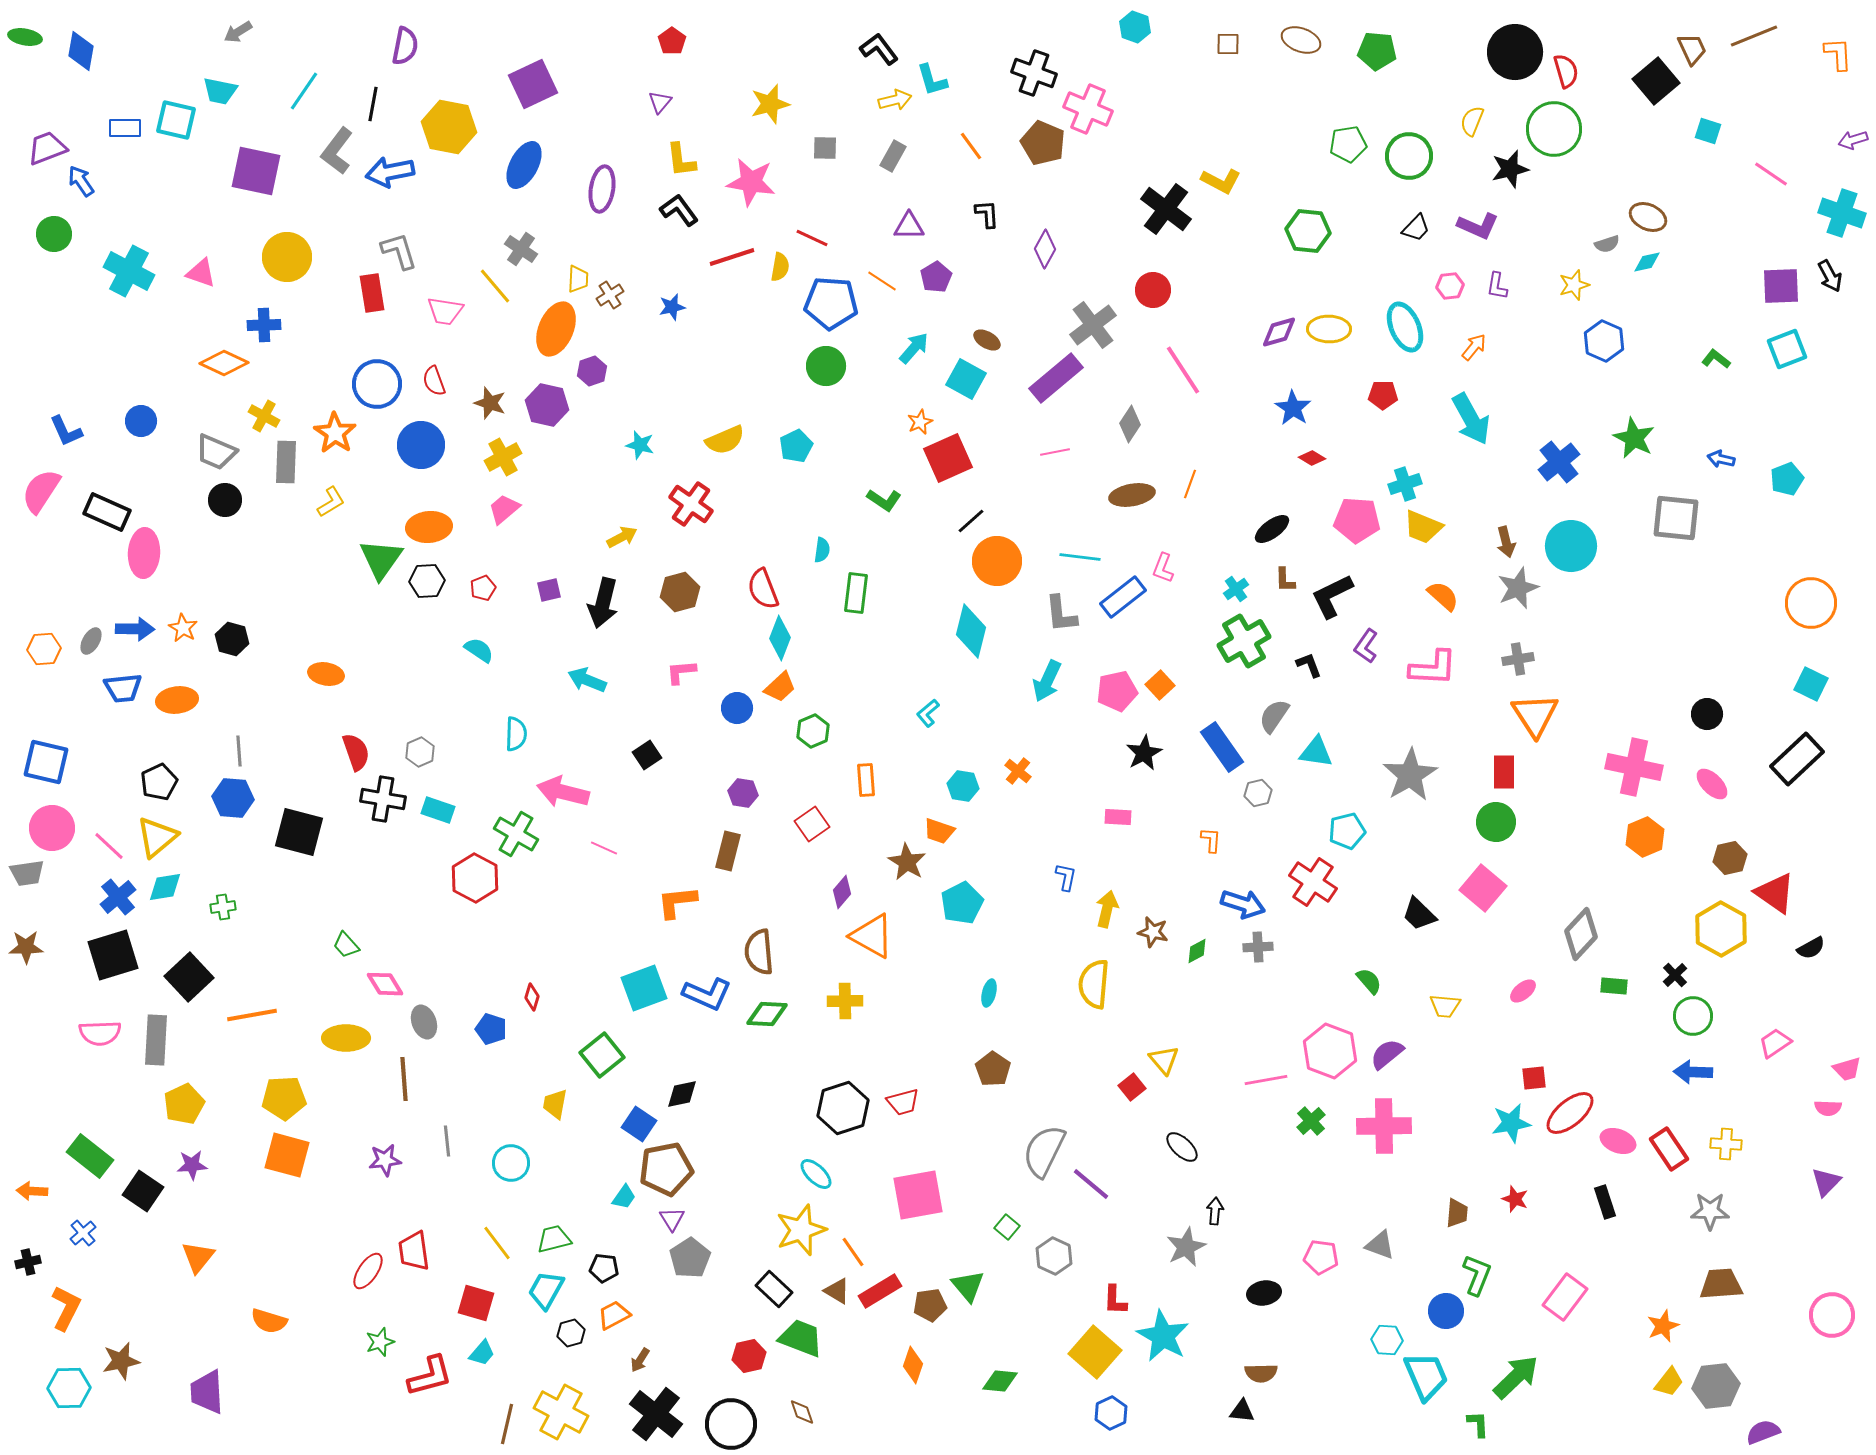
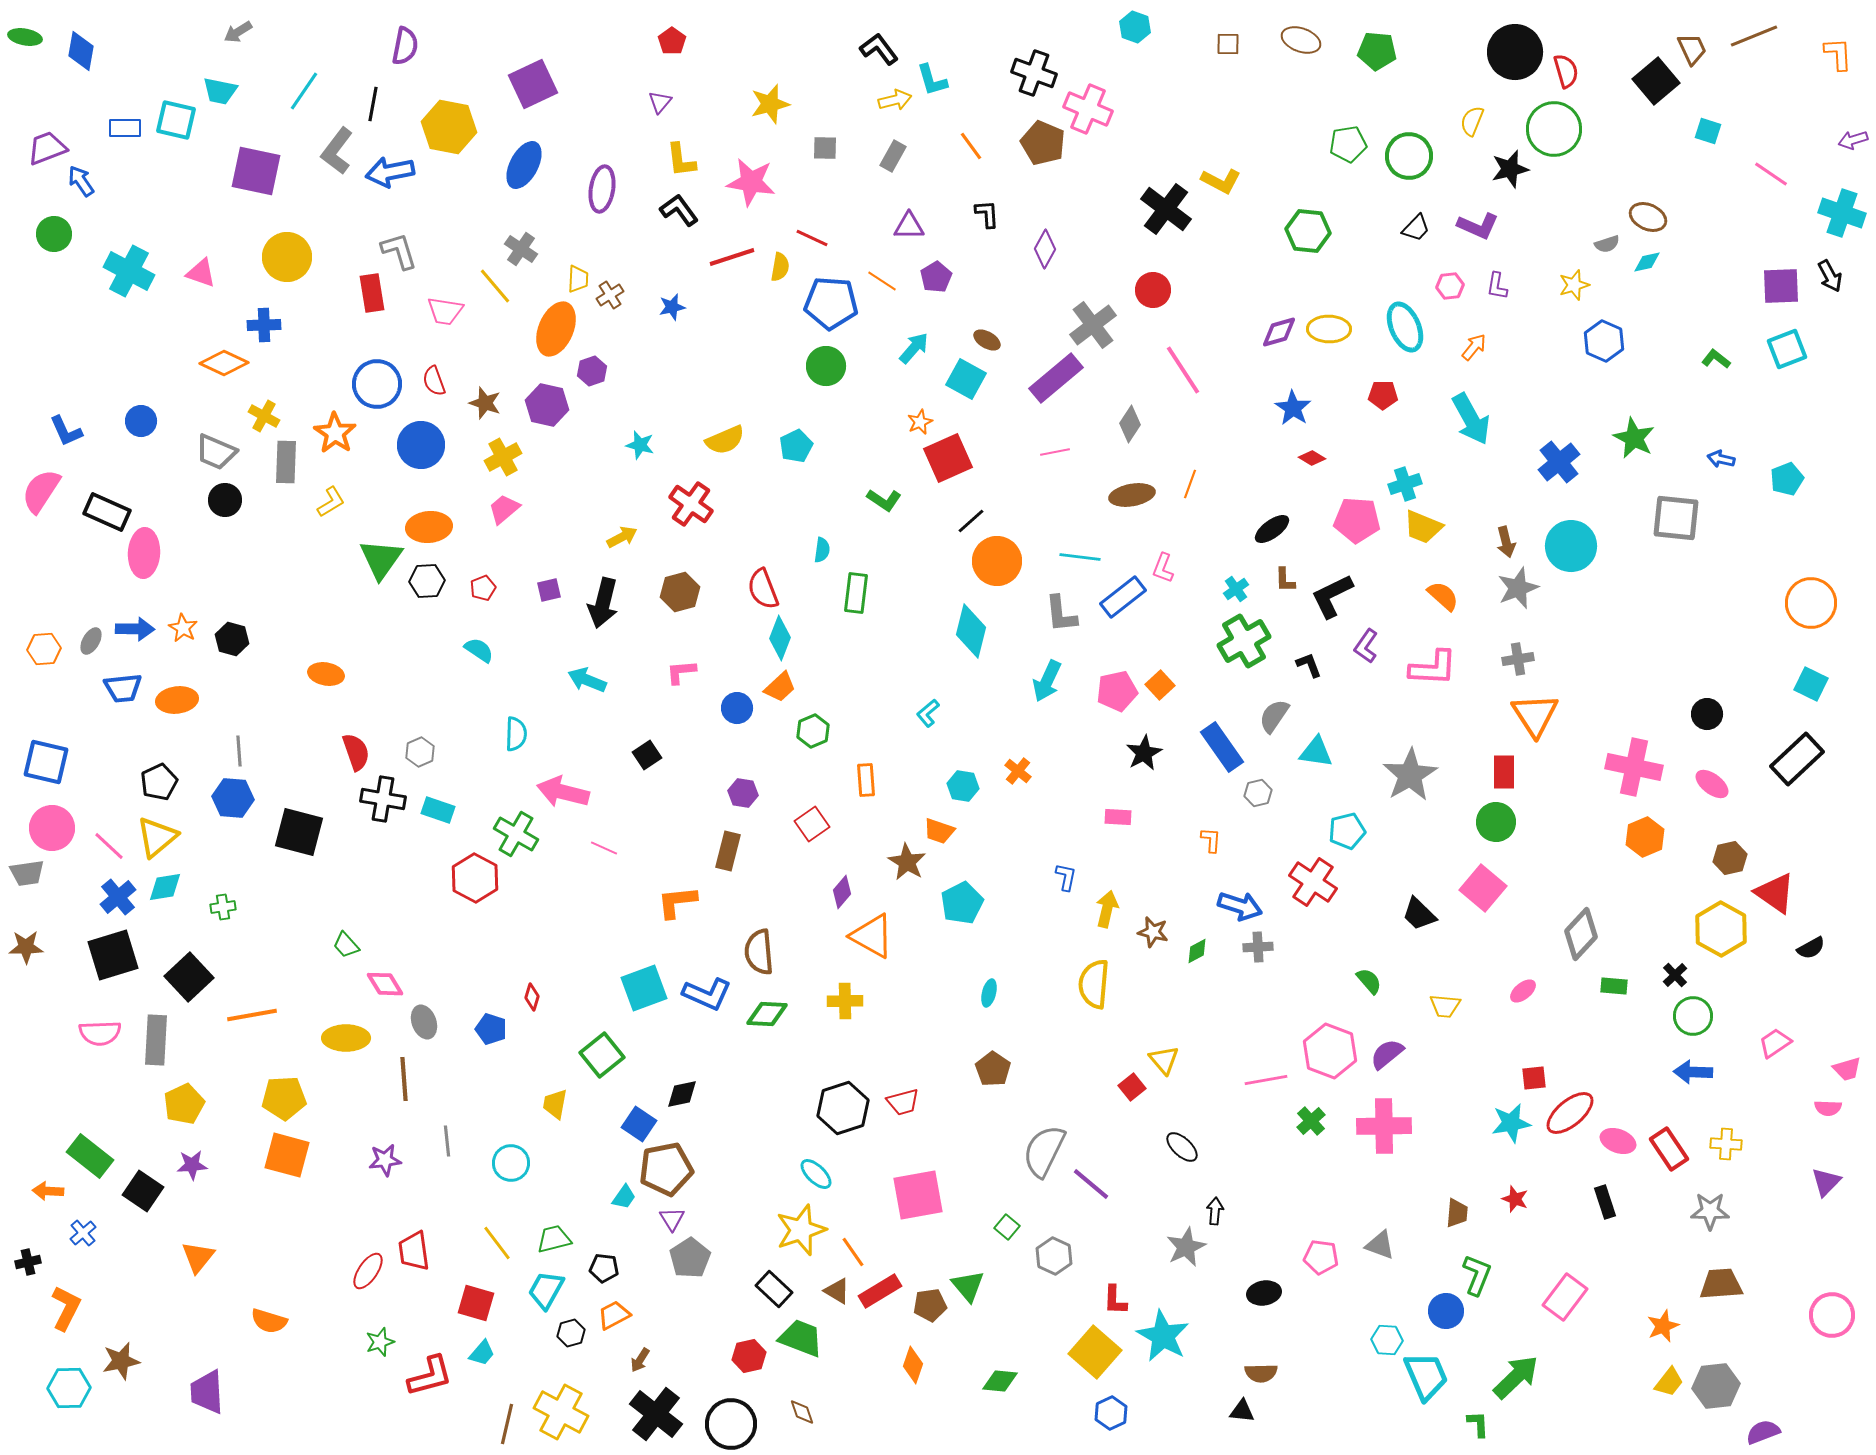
brown star at (490, 403): moved 5 px left
pink ellipse at (1712, 784): rotated 8 degrees counterclockwise
blue arrow at (1243, 904): moved 3 px left, 2 px down
orange arrow at (32, 1191): moved 16 px right
